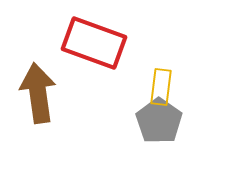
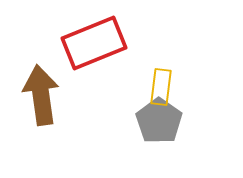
red rectangle: rotated 42 degrees counterclockwise
brown arrow: moved 3 px right, 2 px down
